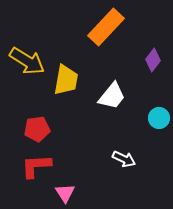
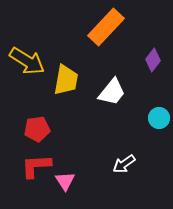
white trapezoid: moved 4 px up
white arrow: moved 5 px down; rotated 120 degrees clockwise
pink triangle: moved 12 px up
